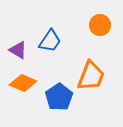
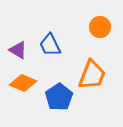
orange circle: moved 2 px down
blue trapezoid: moved 4 px down; rotated 120 degrees clockwise
orange trapezoid: moved 1 px right, 1 px up
